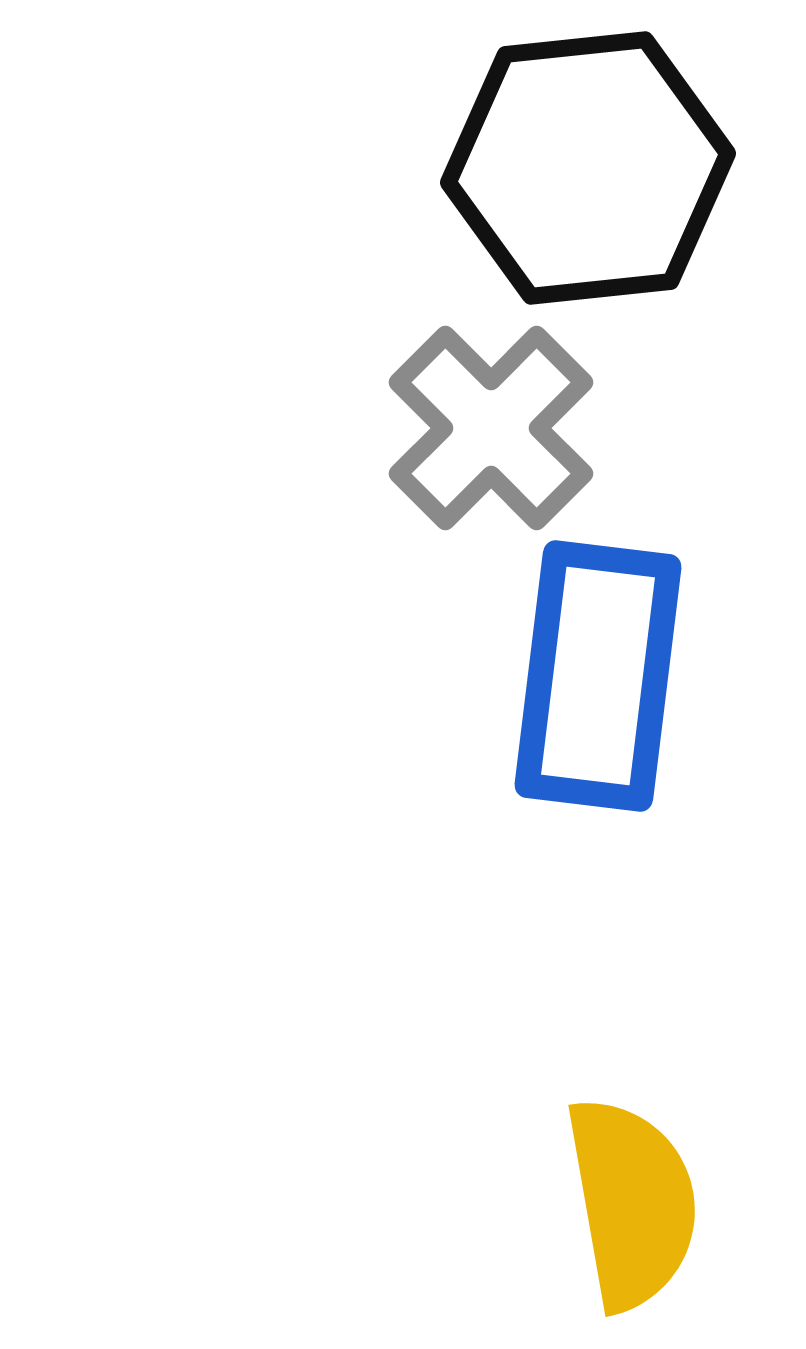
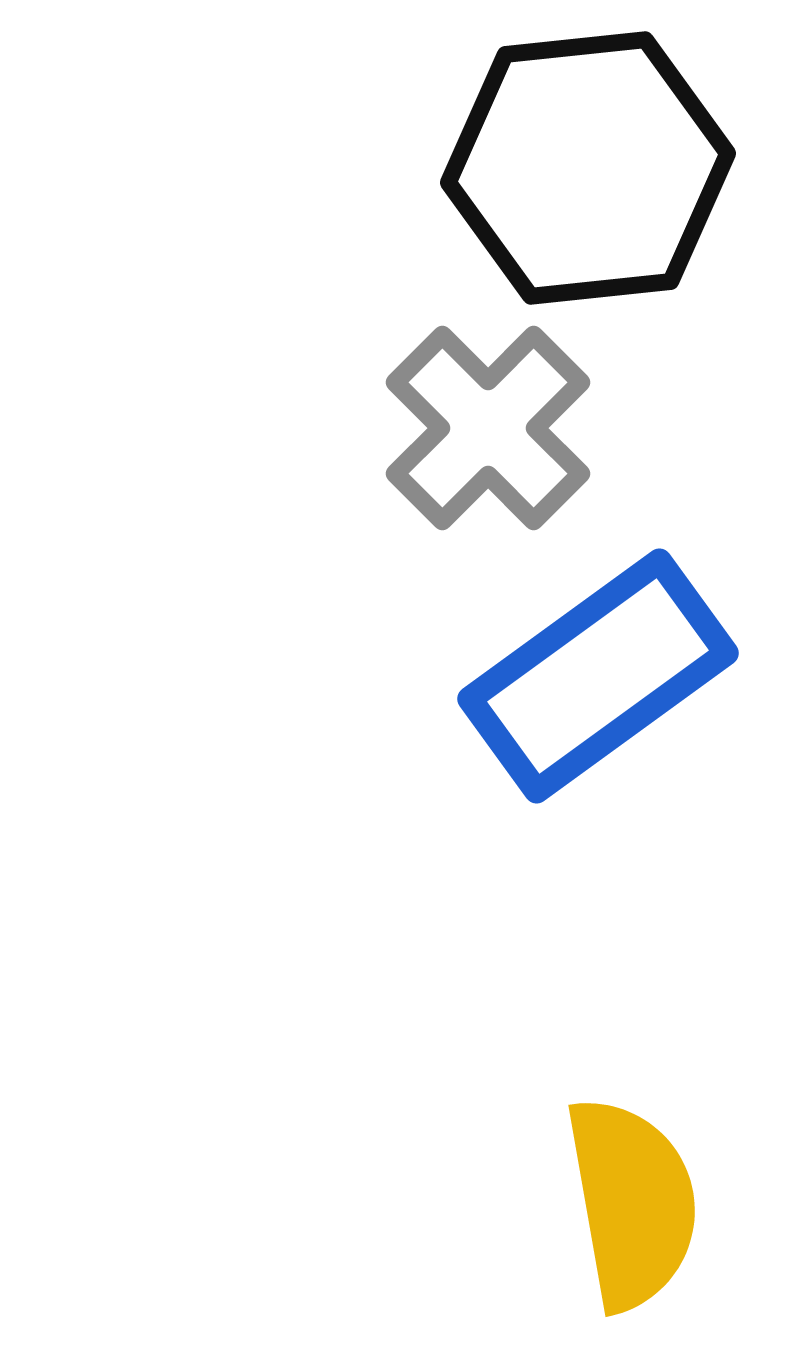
gray cross: moved 3 px left
blue rectangle: rotated 47 degrees clockwise
